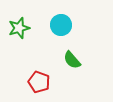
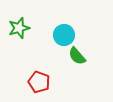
cyan circle: moved 3 px right, 10 px down
green semicircle: moved 5 px right, 4 px up
